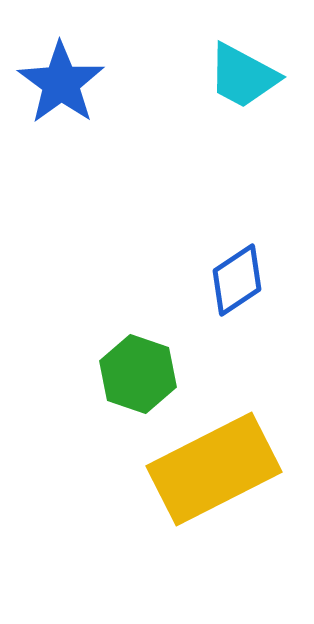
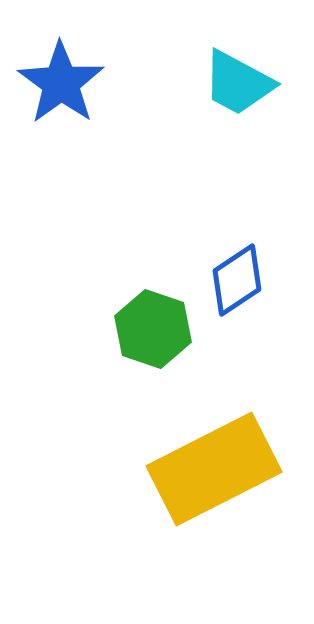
cyan trapezoid: moved 5 px left, 7 px down
green hexagon: moved 15 px right, 45 px up
